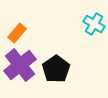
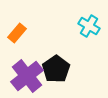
cyan cross: moved 5 px left, 2 px down
purple cross: moved 7 px right, 11 px down
